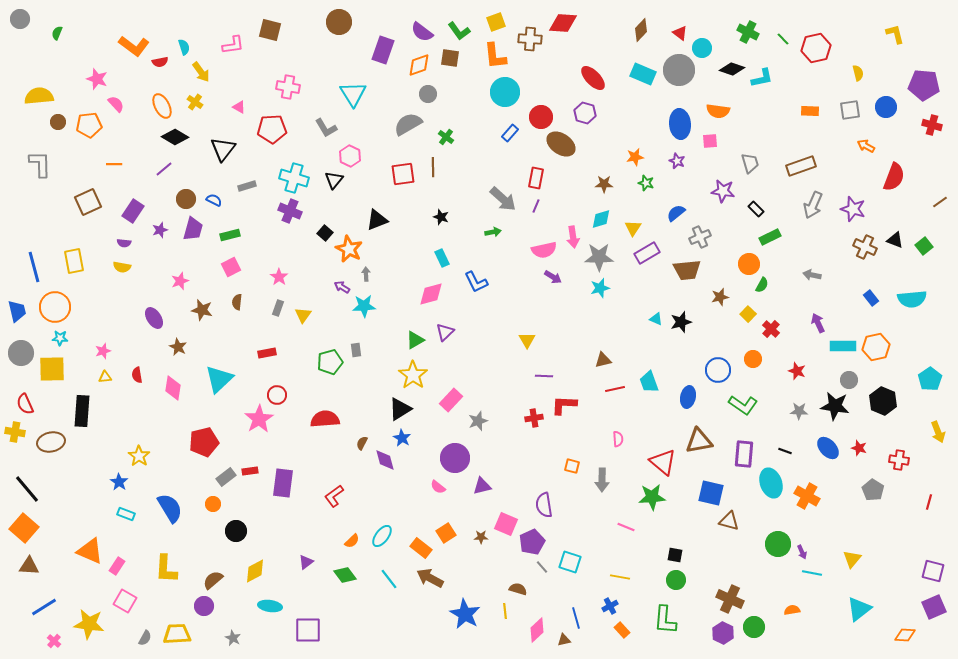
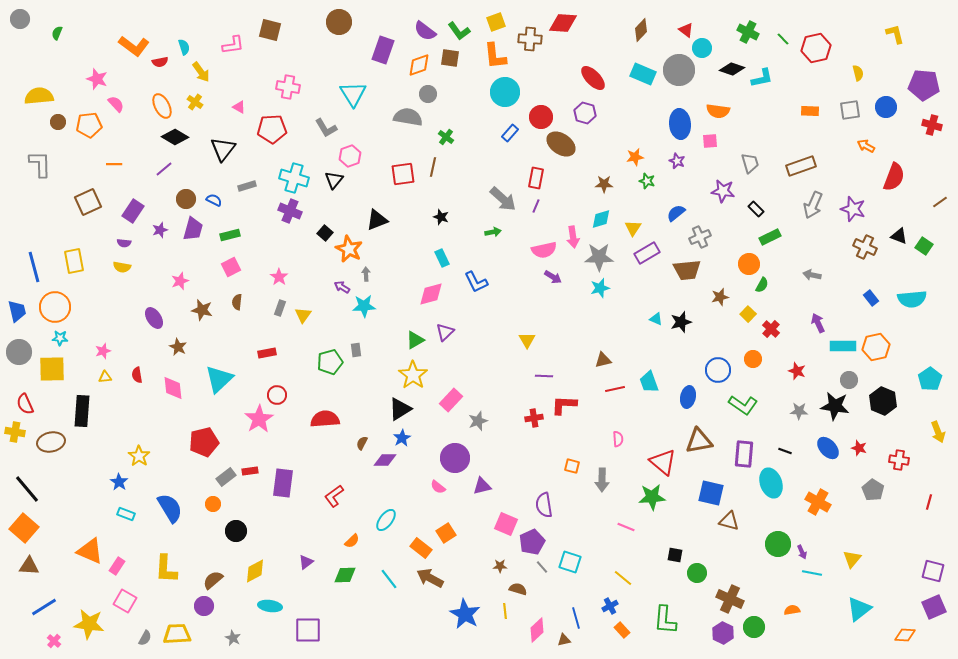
purple semicircle at (422, 32): moved 3 px right, 1 px up
red triangle at (680, 33): moved 6 px right, 3 px up
gray semicircle at (408, 124): moved 7 px up; rotated 40 degrees clockwise
pink hexagon at (350, 156): rotated 15 degrees clockwise
brown line at (433, 167): rotated 12 degrees clockwise
green star at (646, 183): moved 1 px right, 2 px up
black triangle at (895, 240): moved 4 px right, 4 px up
green square at (924, 246): rotated 18 degrees counterclockwise
gray rectangle at (278, 308): moved 2 px right
gray circle at (21, 353): moved 2 px left, 1 px up
pink diamond at (173, 388): rotated 15 degrees counterclockwise
blue star at (402, 438): rotated 12 degrees clockwise
purple diamond at (385, 460): rotated 75 degrees counterclockwise
orange cross at (807, 496): moved 11 px right, 6 px down
cyan ellipse at (382, 536): moved 4 px right, 16 px up
brown star at (481, 537): moved 19 px right, 29 px down
green diamond at (345, 575): rotated 55 degrees counterclockwise
yellow line at (620, 577): moved 3 px right, 1 px down; rotated 30 degrees clockwise
green circle at (676, 580): moved 21 px right, 7 px up
